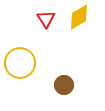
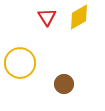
red triangle: moved 1 px right, 2 px up
brown circle: moved 1 px up
